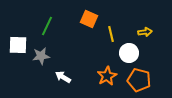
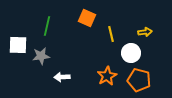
orange square: moved 2 px left, 1 px up
green line: rotated 12 degrees counterclockwise
white circle: moved 2 px right
white arrow: moved 1 px left; rotated 35 degrees counterclockwise
